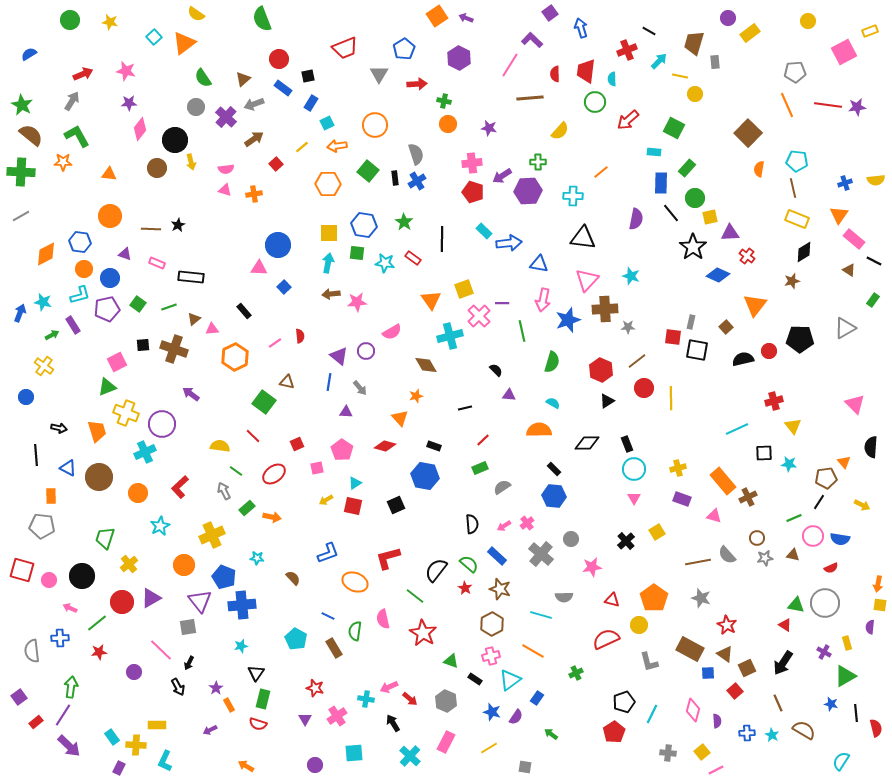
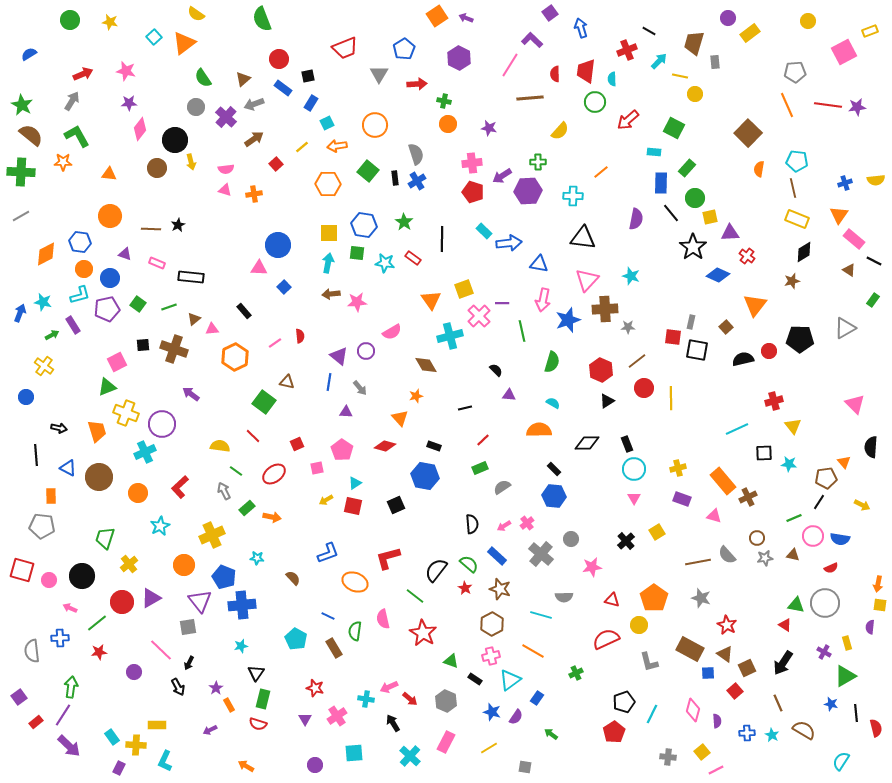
gray cross at (668, 753): moved 4 px down
